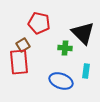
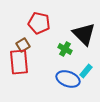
black triangle: moved 1 px right, 1 px down
green cross: moved 1 px down; rotated 24 degrees clockwise
cyan rectangle: rotated 32 degrees clockwise
blue ellipse: moved 7 px right, 2 px up
